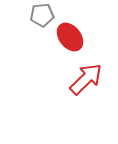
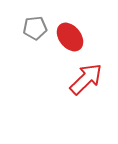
gray pentagon: moved 7 px left, 13 px down
